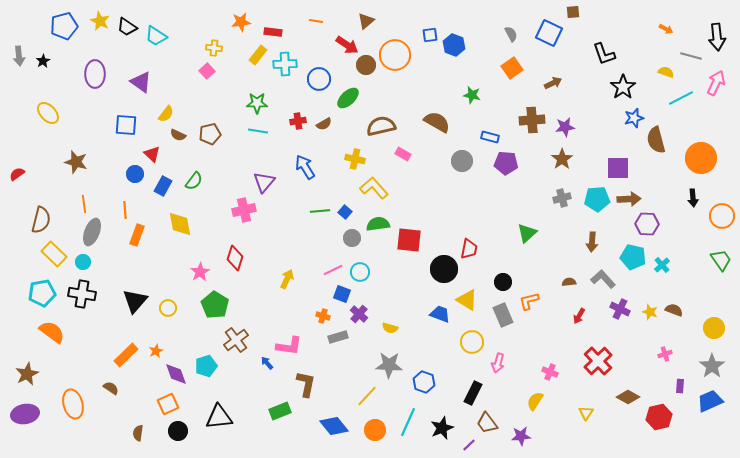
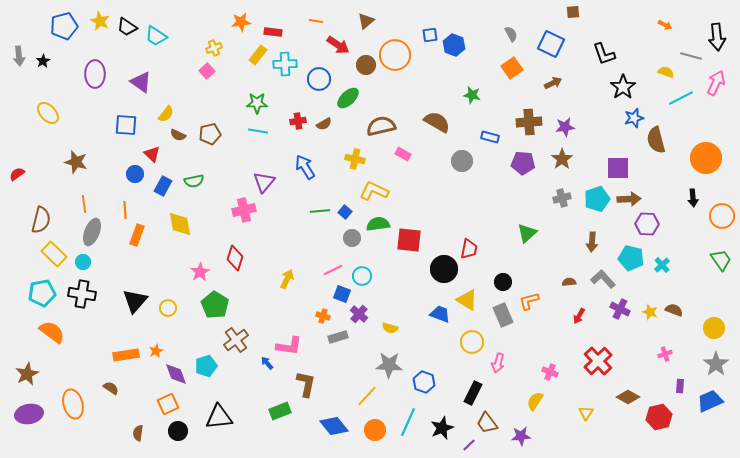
orange arrow at (666, 29): moved 1 px left, 4 px up
blue square at (549, 33): moved 2 px right, 11 px down
red arrow at (347, 45): moved 9 px left
yellow cross at (214, 48): rotated 28 degrees counterclockwise
brown cross at (532, 120): moved 3 px left, 2 px down
orange circle at (701, 158): moved 5 px right
purple pentagon at (506, 163): moved 17 px right
green semicircle at (194, 181): rotated 42 degrees clockwise
yellow L-shape at (374, 188): moved 3 px down; rotated 24 degrees counterclockwise
cyan pentagon at (597, 199): rotated 15 degrees counterclockwise
cyan pentagon at (633, 257): moved 2 px left, 1 px down
cyan circle at (360, 272): moved 2 px right, 4 px down
orange rectangle at (126, 355): rotated 35 degrees clockwise
gray star at (712, 366): moved 4 px right, 2 px up
purple ellipse at (25, 414): moved 4 px right
